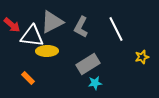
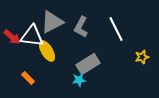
red arrow: moved 12 px down
yellow ellipse: rotated 60 degrees clockwise
cyan star: moved 16 px left, 3 px up
